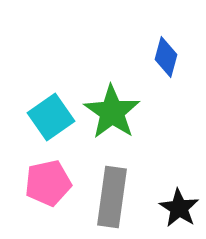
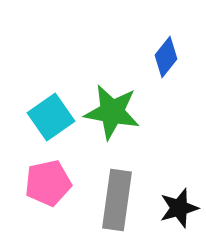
blue diamond: rotated 24 degrees clockwise
green star: rotated 24 degrees counterclockwise
gray rectangle: moved 5 px right, 3 px down
black star: rotated 24 degrees clockwise
